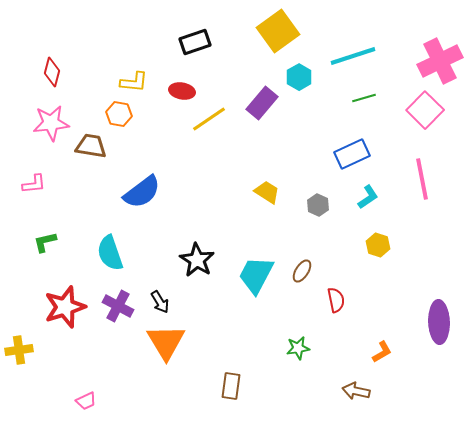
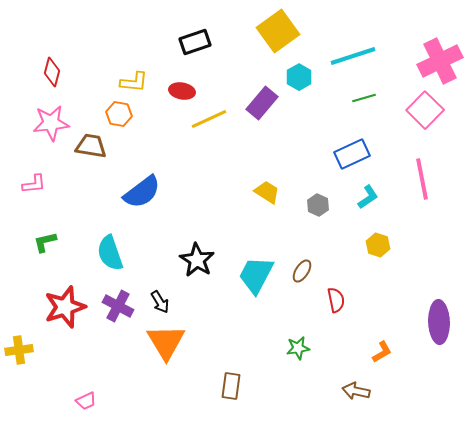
yellow line: rotated 9 degrees clockwise
